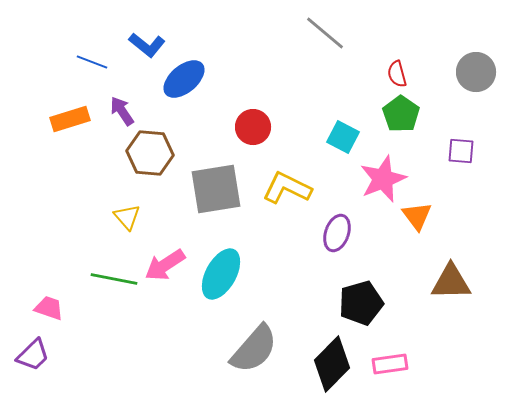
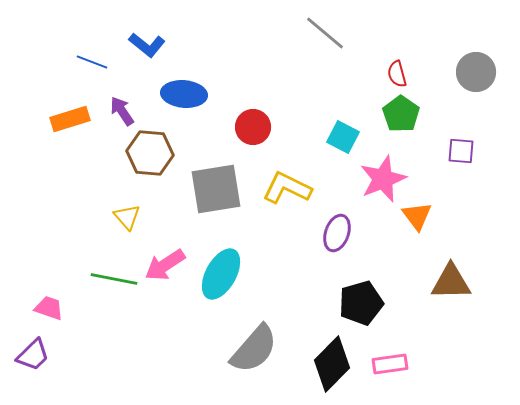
blue ellipse: moved 15 px down; rotated 45 degrees clockwise
